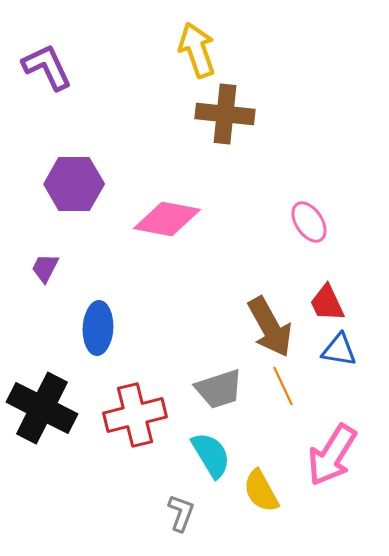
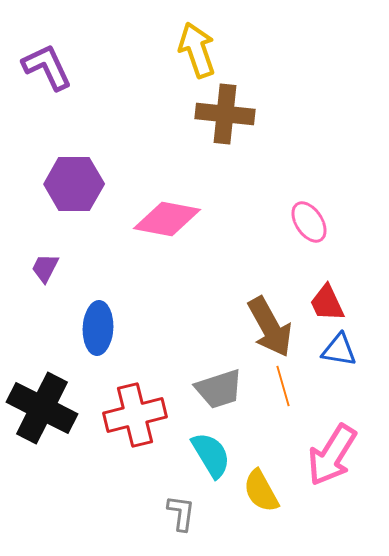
orange line: rotated 9 degrees clockwise
gray L-shape: rotated 12 degrees counterclockwise
